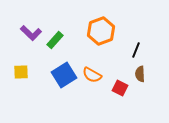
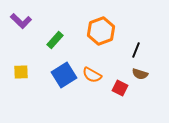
purple L-shape: moved 10 px left, 12 px up
brown semicircle: rotated 70 degrees counterclockwise
